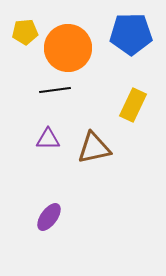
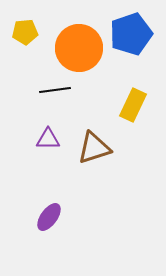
blue pentagon: rotated 18 degrees counterclockwise
orange circle: moved 11 px right
brown triangle: rotated 6 degrees counterclockwise
